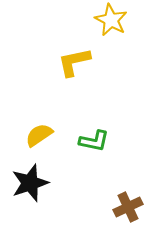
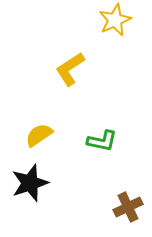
yellow star: moved 4 px right; rotated 20 degrees clockwise
yellow L-shape: moved 4 px left, 7 px down; rotated 21 degrees counterclockwise
green L-shape: moved 8 px right
